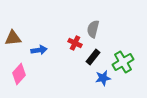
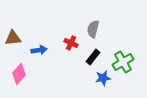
red cross: moved 4 px left
